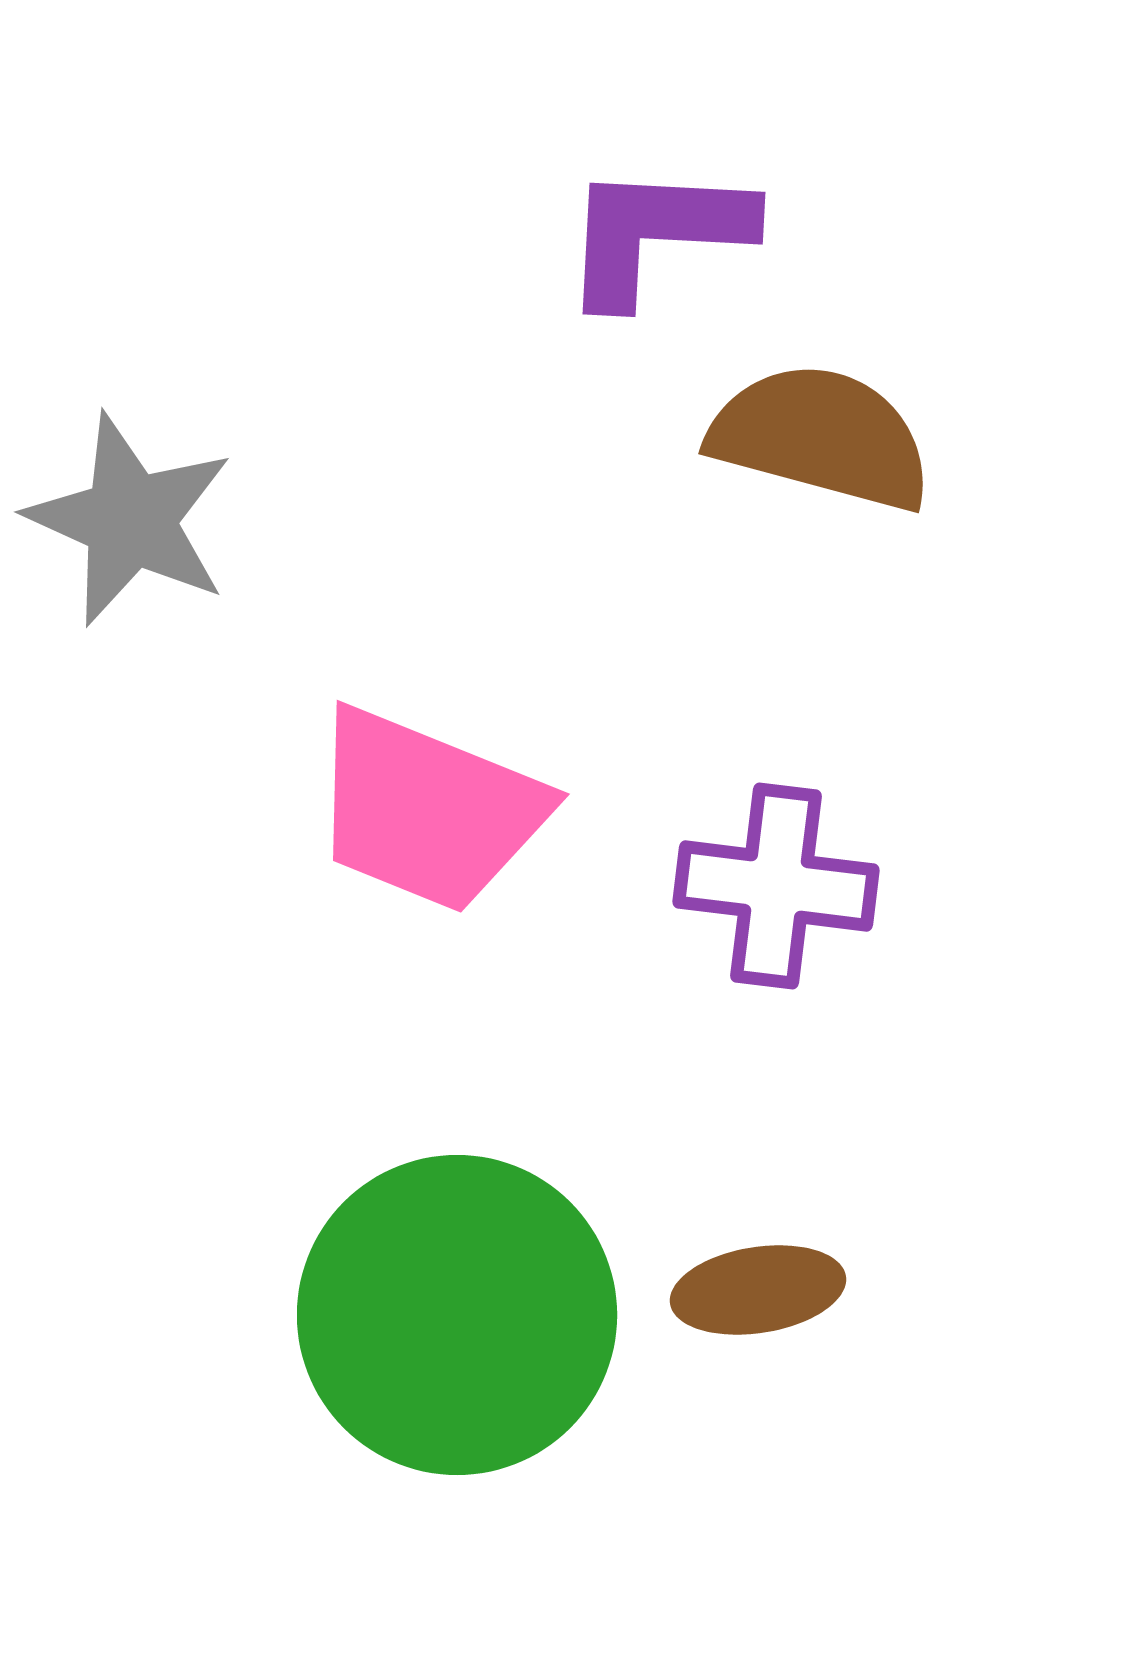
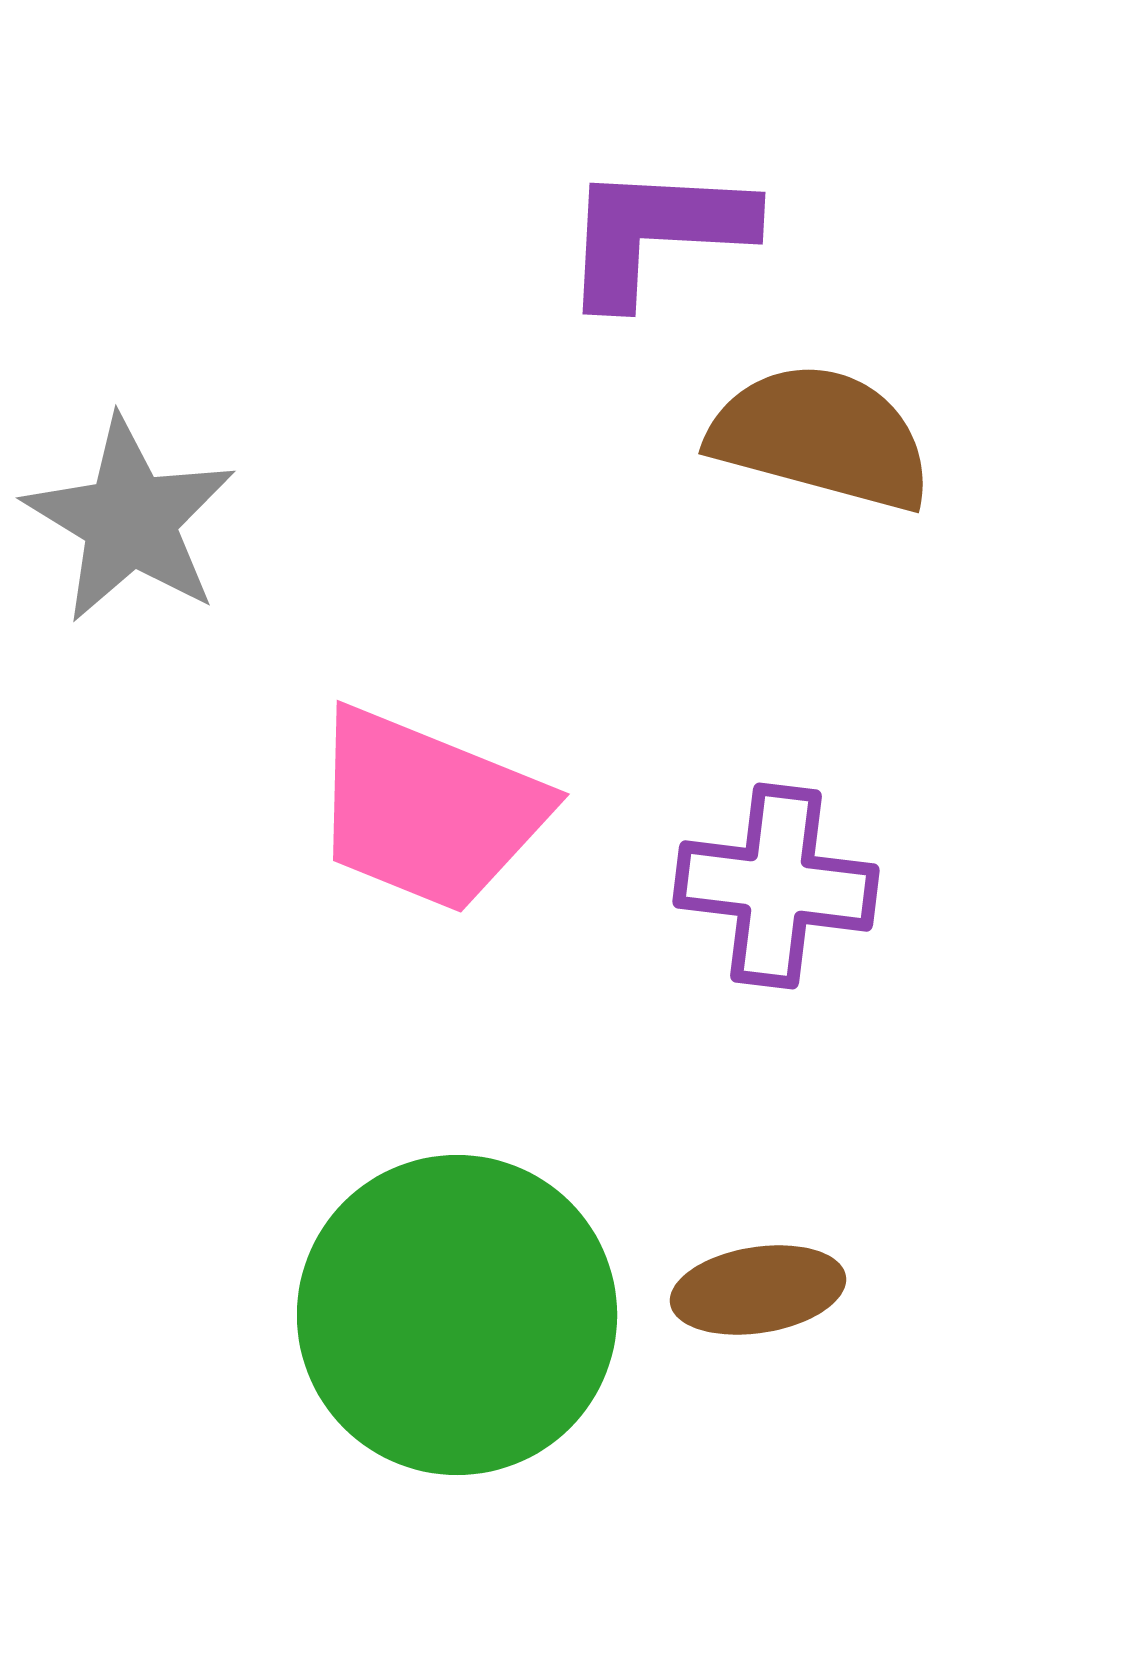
gray star: rotated 7 degrees clockwise
